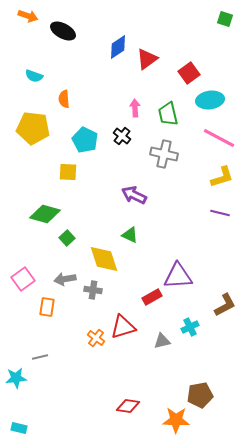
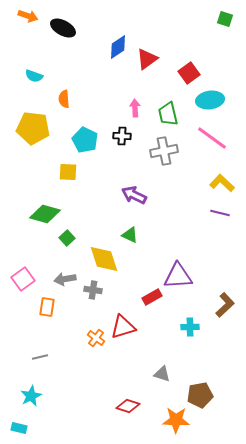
black ellipse at (63, 31): moved 3 px up
black cross at (122, 136): rotated 36 degrees counterclockwise
pink line at (219, 138): moved 7 px left; rotated 8 degrees clockwise
gray cross at (164, 154): moved 3 px up; rotated 24 degrees counterclockwise
yellow L-shape at (222, 177): moved 6 px down; rotated 120 degrees counterclockwise
brown L-shape at (225, 305): rotated 15 degrees counterclockwise
cyan cross at (190, 327): rotated 24 degrees clockwise
gray triangle at (162, 341): moved 33 px down; rotated 30 degrees clockwise
cyan star at (16, 378): moved 15 px right, 18 px down; rotated 20 degrees counterclockwise
red diamond at (128, 406): rotated 10 degrees clockwise
